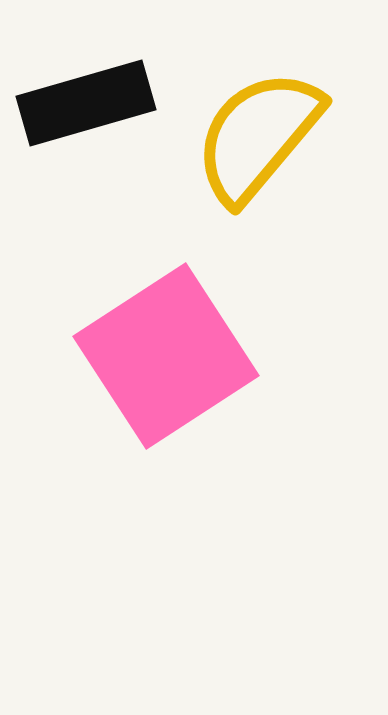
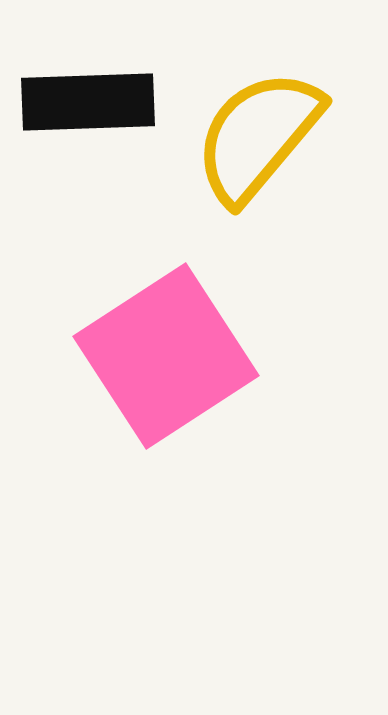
black rectangle: moved 2 px right, 1 px up; rotated 14 degrees clockwise
